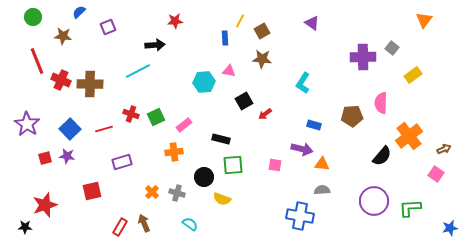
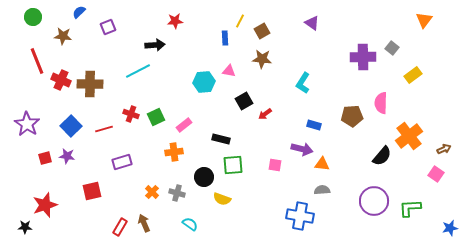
blue square at (70, 129): moved 1 px right, 3 px up
